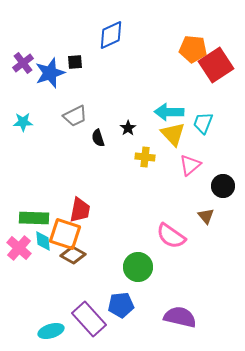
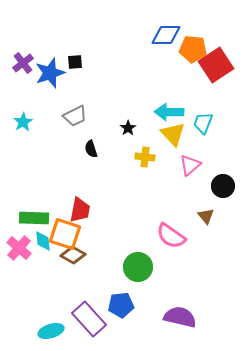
blue diamond: moved 55 px right; rotated 24 degrees clockwise
cyan star: rotated 30 degrees counterclockwise
black semicircle: moved 7 px left, 11 px down
